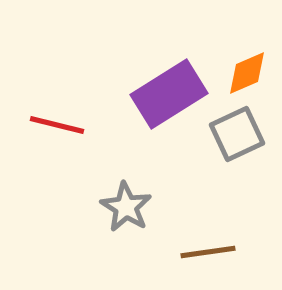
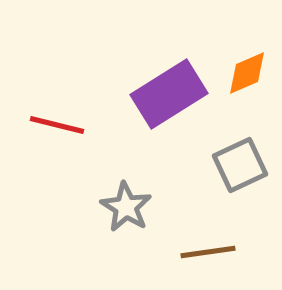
gray square: moved 3 px right, 31 px down
